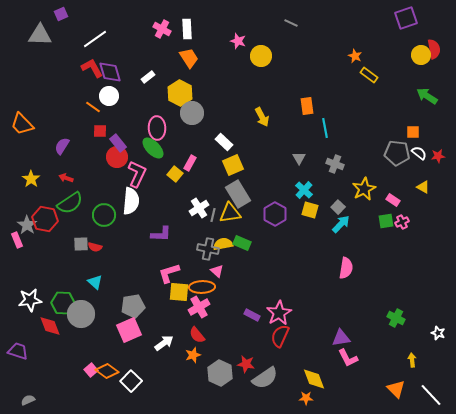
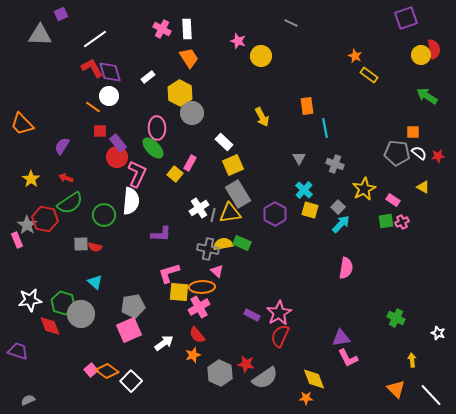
green hexagon at (63, 303): rotated 15 degrees clockwise
